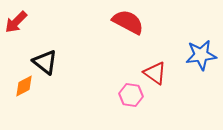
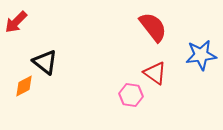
red semicircle: moved 25 px right, 5 px down; rotated 24 degrees clockwise
